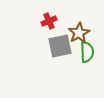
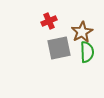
brown star: moved 3 px right, 1 px up
gray square: moved 1 px left, 2 px down
